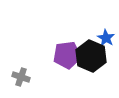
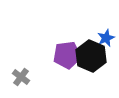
blue star: rotated 18 degrees clockwise
gray cross: rotated 18 degrees clockwise
